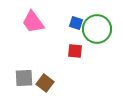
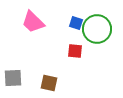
pink trapezoid: rotated 10 degrees counterclockwise
gray square: moved 11 px left
brown square: moved 4 px right; rotated 24 degrees counterclockwise
